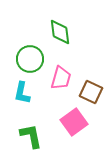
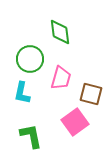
brown square: moved 2 px down; rotated 10 degrees counterclockwise
pink square: moved 1 px right
